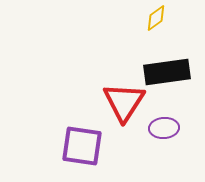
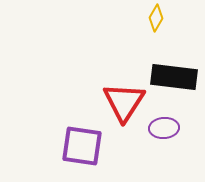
yellow diamond: rotated 24 degrees counterclockwise
black rectangle: moved 7 px right, 5 px down; rotated 15 degrees clockwise
